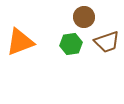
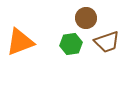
brown circle: moved 2 px right, 1 px down
